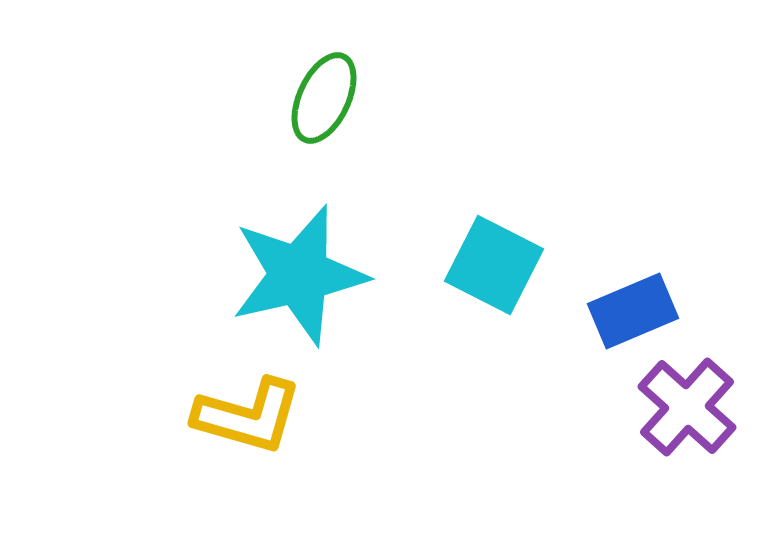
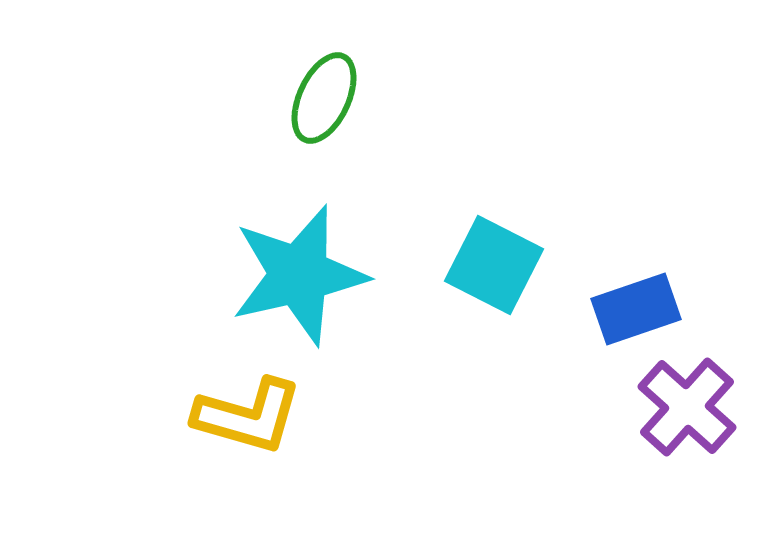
blue rectangle: moved 3 px right, 2 px up; rotated 4 degrees clockwise
